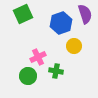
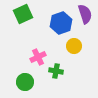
green circle: moved 3 px left, 6 px down
